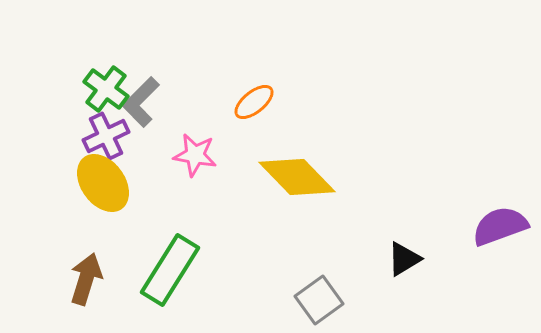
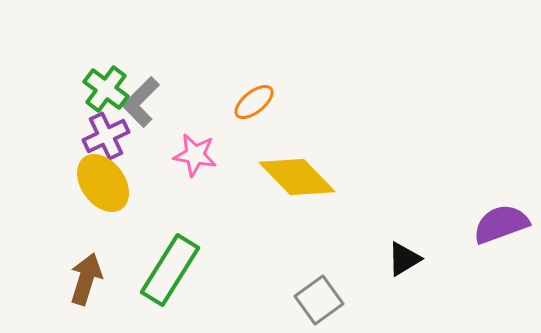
purple semicircle: moved 1 px right, 2 px up
